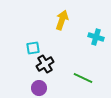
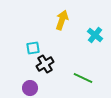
cyan cross: moved 1 px left, 2 px up; rotated 21 degrees clockwise
purple circle: moved 9 px left
